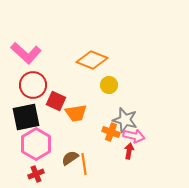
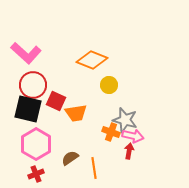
black square: moved 2 px right, 8 px up; rotated 24 degrees clockwise
pink arrow: moved 1 px left
orange line: moved 10 px right, 4 px down
